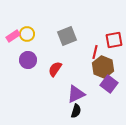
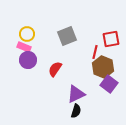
pink rectangle: moved 11 px right, 11 px down; rotated 56 degrees clockwise
red square: moved 3 px left, 1 px up
